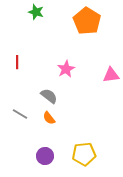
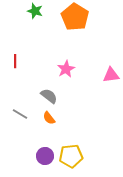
green star: moved 1 px left, 1 px up
orange pentagon: moved 12 px left, 4 px up
red line: moved 2 px left, 1 px up
yellow pentagon: moved 13 px left, 2 px down
